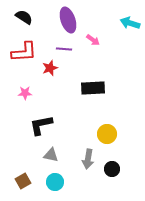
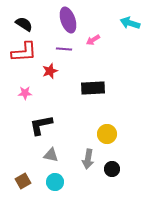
black semicircle: moved 7 px down
pink arrow: rotated 112 degrees clockwise
red star: moved 3 px down
